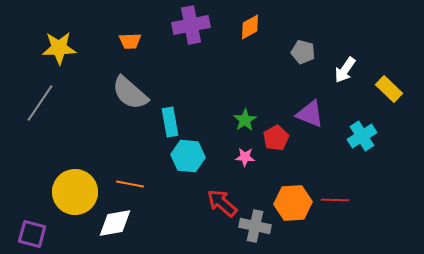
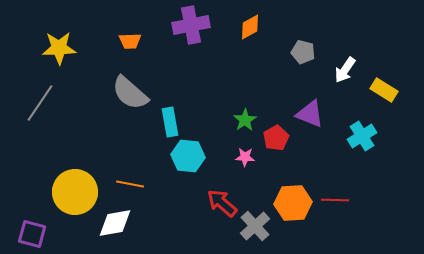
yellow rectangle: moved 5 px left, 1 px down; rotated 12 degrees counterclockwise
gray cross: rotated 36 degrees clockwise
